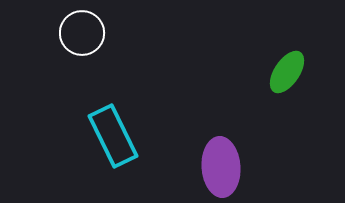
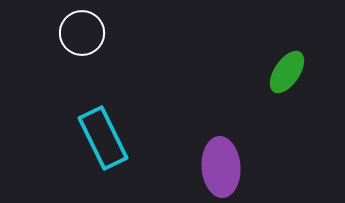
cyan rectangle: moved 10 px left, 2 px down
